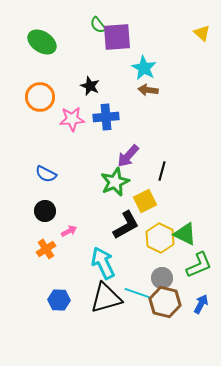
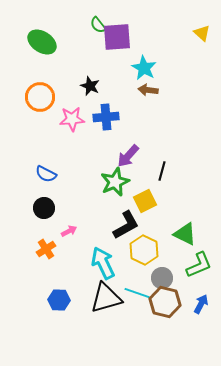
black circle: moved 1 px left, 3 px up
yellow hexagon: moved 16 px left, 12 px down
